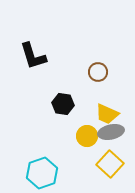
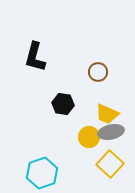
black L-shape: moved 2 px right, 1 px down; rotated 32 degrees clockwise
yellow circle: moved 2 px right, 1 px down
